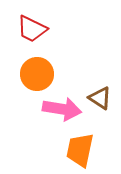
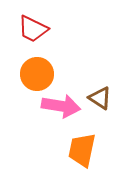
red trapezoid: moved 1 px right
pink arrow: moved 1 px left, 3 px up
orange trapezoid: moved 2 px right
